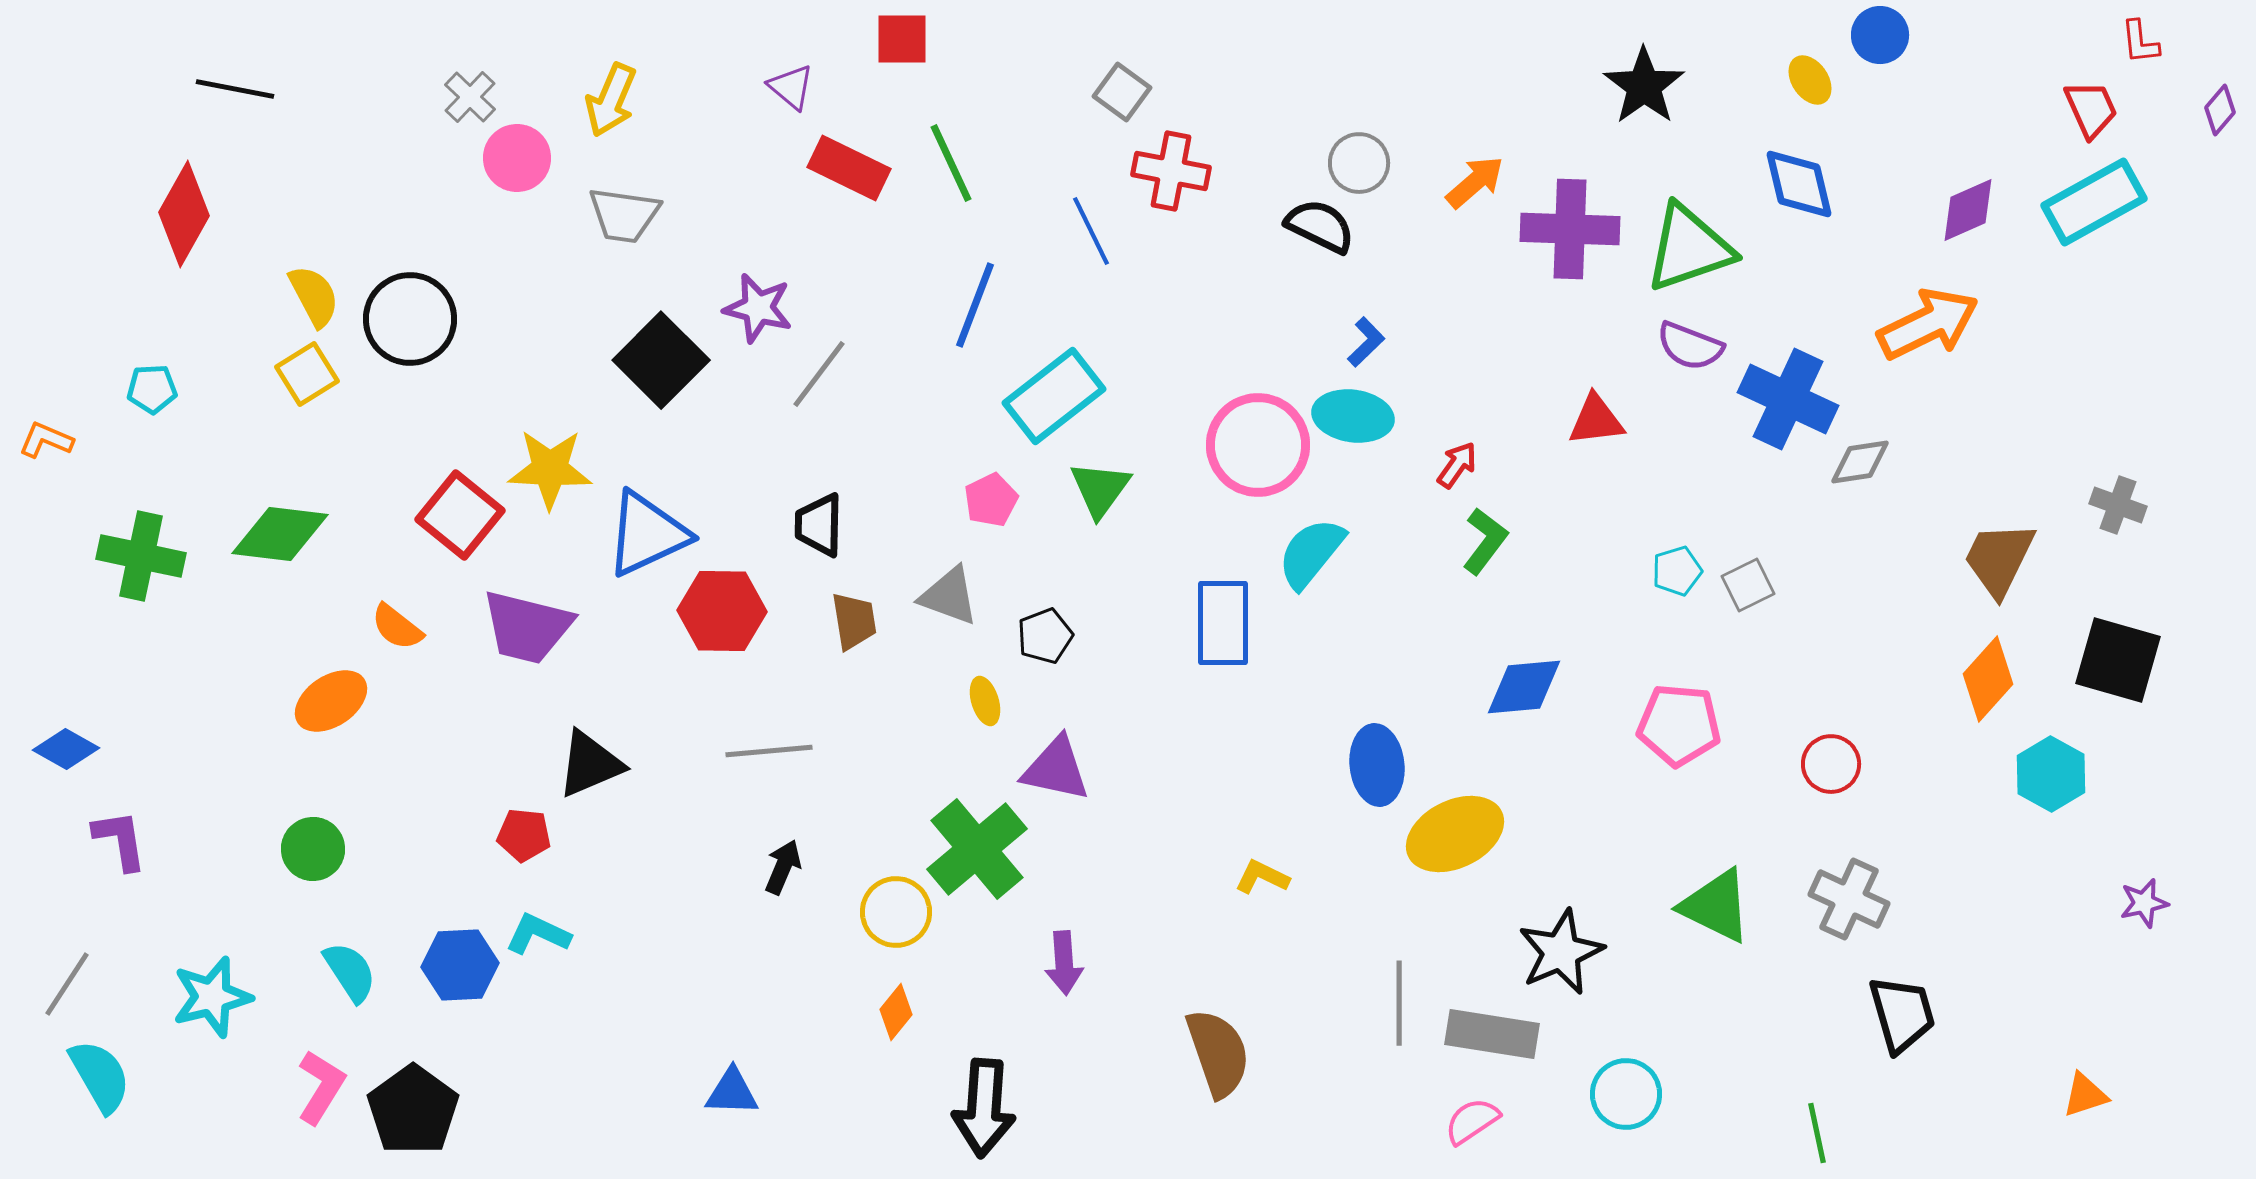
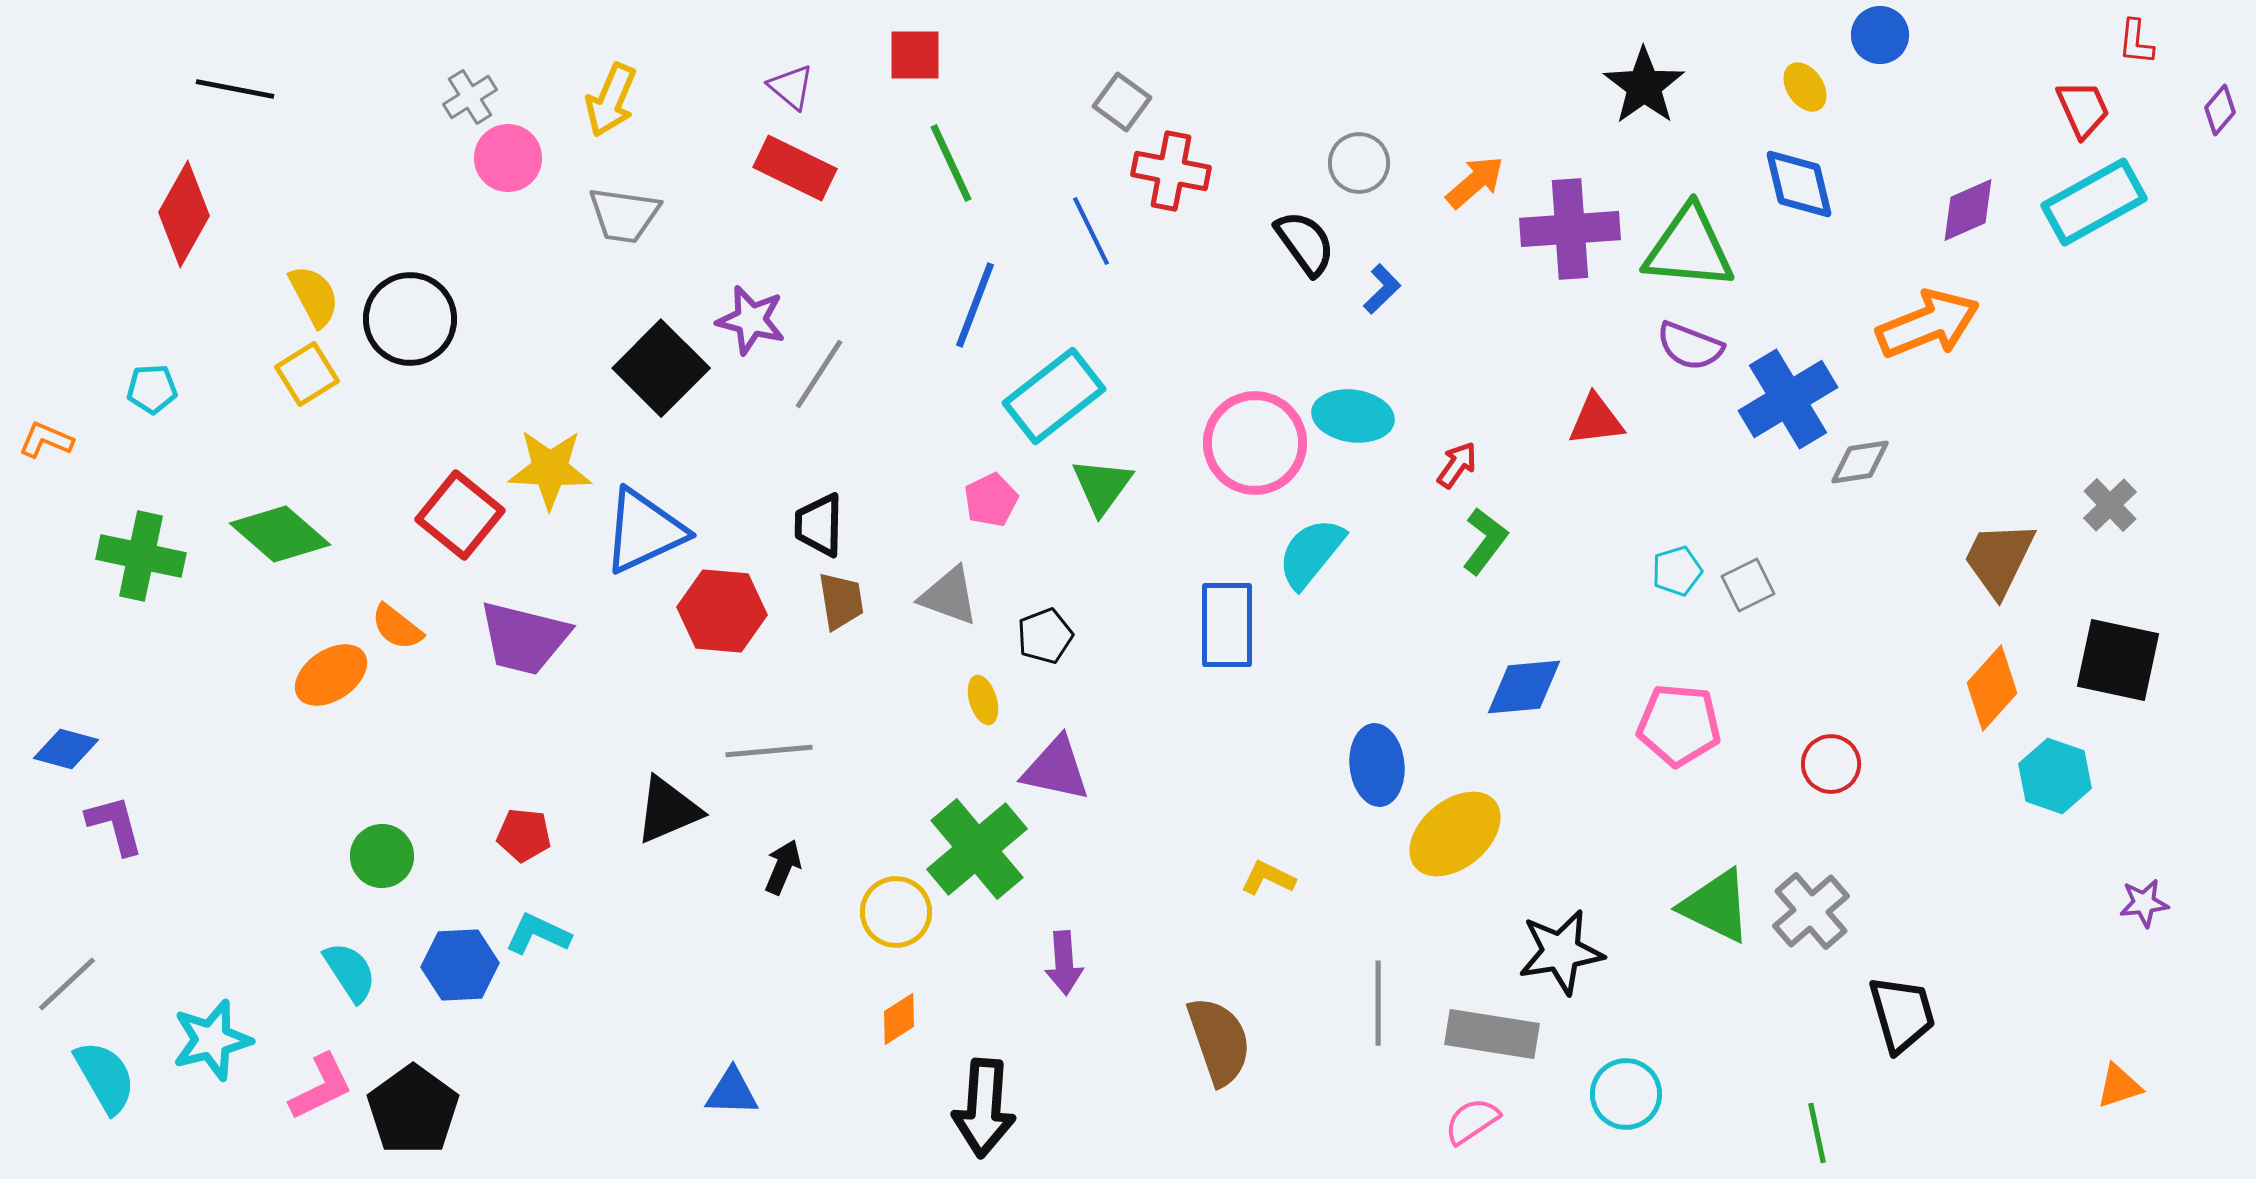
red square at (902, 39): moved 13 px right, 16 px down
red L-shape at (2140, 42): moved 4 px left; rotated 12 degrees clockwise
yellow ellipse at (1810, 80): moved 5 px left, 7 px down
gray square at (1122, 92): moved 10 px down
gray cross at (470, 97): rotated 14 degrees clockwise
red trapezoid at (2091, 109): moved 8 px left
pink circle at (517, 158): moved 9 px left
red rectangle at (849, 168): moved 54 px left
black semicircle at (1320, 226): moved 15 px left, 17 px down; rotated 28 degrees clockwise
purple cross at (1570, 229): rotated 6 degrees counterclockwise
green triangle at (1689, 248): rotated 24 degrees clockwise
purple star at (758, 308): moved 7 px left, 12 px down
orange arrow at (1928, 324): rotated 4 degrees clockwise
blue L-shape at (1366, 342): moved 16 px right, 53 px up
black square at (661, 360): moved 8 px down
gray line at (819, 374): rotated 4 degrees counterclockwise
blue cross at (1788, 399): rotated 34 degrees clockwise
pink circle at (1258, 445): moved 3 px left, 2 px up
green triangle at (1100, 489): moved 2 px right, 3 px up
gray cross at (2118, 505): moved 8 px left; rotated 26 degrees clockwise
green diamond at (280, 534): rotated 34 degrees clockwise
blue triangle at (647, 534): moved 3 px left, 3 px up
red hexagon at (722, 611): rotated 4 degrees clockwise
brown trapezoid at (854, 621): moved 13 px left, 20 px up
blue rectangle at (1223, 623): moved 4 px right, 2 px down
purple trapezoid at (527, 627): moved 3 px left, 11 px down
black square at (2118, 660): rotated 4 degrees counterclockwise
orange diamond at (1988, 679): moved 4 px right, 9 px down
orange ellipse at (331, 701): moved 26 px up
yellow ellipse at (985, 701): moved 2 px left, 1 px up
blue diamond at (66, 749): rotated 14 degrees counterclockwise
black triangle at (590, 764): moved 78 px right, 46 px down
cyan hexagon at (2051, 774): moved 4 px right, 2 px down; rotated 10 degrees counterclockwise
yellow ellipse at (1455, 834): rotated 14 degrees counterclockwise
purple L-shape at (120, 840): moved 5 px left, 15 px up; rotated 6 degrees counterclockwise
green circle at (313, 849): moved 69 px right, 7 px down
yellow L-shape at (1262, 877): moved 6 px right, 1 px down
gray cross at (1849, 899): moved 38 px left, 12 px down; rotated 24 degrees clockwise
purple star at (2144, 903): rotated 6 degrees clockwise
black star at (1561, 952): rotated 14 degrees clockwise
gray line at (67, 984): rotated 14 degrees clockwise
cyan star at (212, 997): moved 43 px down
gray line at (1399, 1003): moved 21 px left
orange diamond at (896, 1012): moved 3 px right, 7 px down; rotated 18 degrees clockwise
brown semicircle at (1218, 1053): moved 1 px right, 12 px up
cyan semicircle at (100, 1076): moved 5 px right, 1 px down
pink L-shape at (321, 1087): rotated 32 degrees clockwise
orange triangle at (2085, 1095): moved 34 px right, 9 px up
